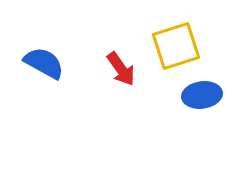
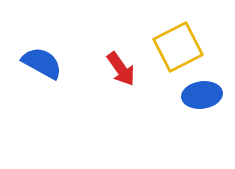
yellow square: moved 2 px right, 1 px down; rotated 9 degrees counterclockwise
blue semicircle: moved 2 px left
